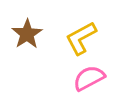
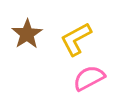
yellow L-shape: moved 5 px left, 1 px down
